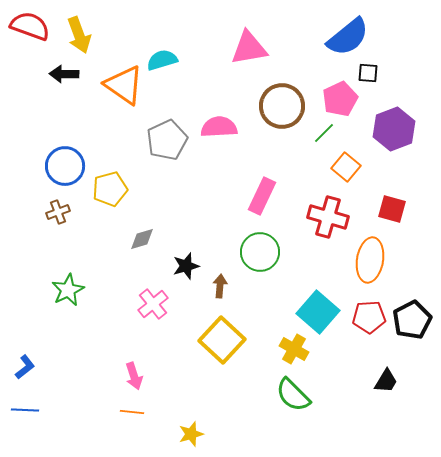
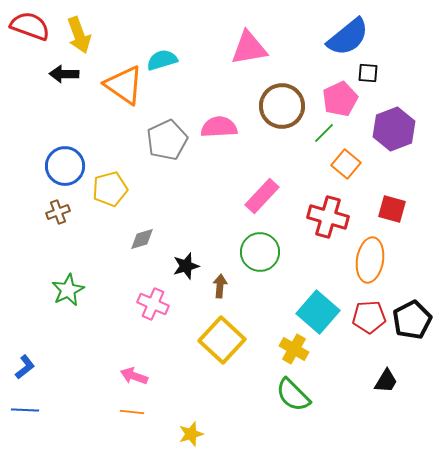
orange square: moved 3 px up
pink rectangle: rotated 18 degrees clockwise
pink cross: rotated 28 degrees counterclockwise
pink arrow: rotated 128 degrees clockwise
